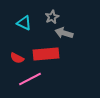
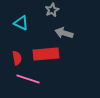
gray star: moved 7 px up
cyan triangle: moved 3 px left
red semicircle: rotated 128 degrees counterclockwise
pink line: moved 2 px left; rotated 45 degrees clockwise
